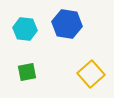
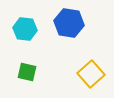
blue hexagon: moved 2 px right, 1 px up
green square: rotated 24 degrees clockwise
